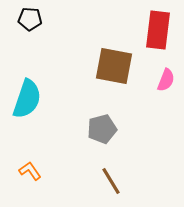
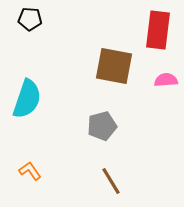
pink semicircle: rotated 115 degrees counterclockwise
gray pentagon: moved 3 px up
